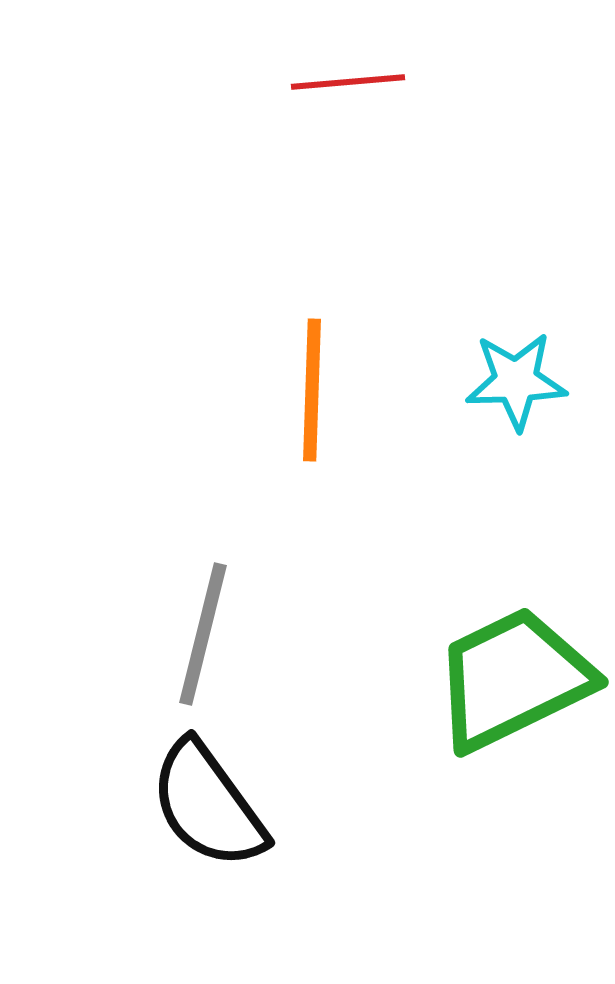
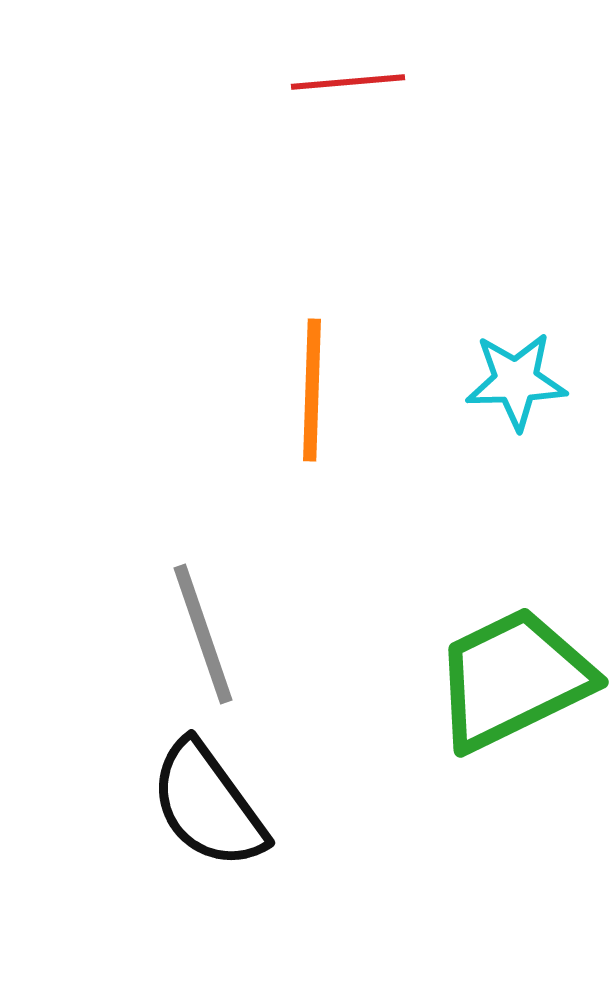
gray line: rotated 33 degrees counterclockwise
